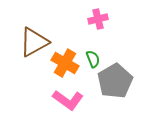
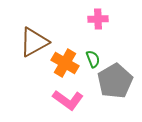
pink cross: rotated 12 degrees clockwise
